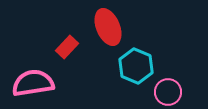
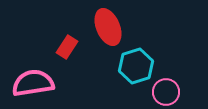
red rectangle: rotated 10 degrees counterclockwise
cyan hexagon: rotated 20 degrees clockwise
pink circle: moved 2 px left
